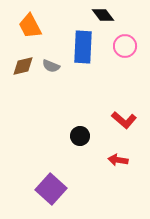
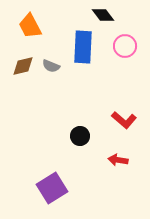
purple square: moved 1 px right, 1 px up; rotated 16 degrees clockwise
